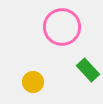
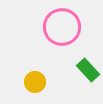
yellow circle: moved 2 px right
